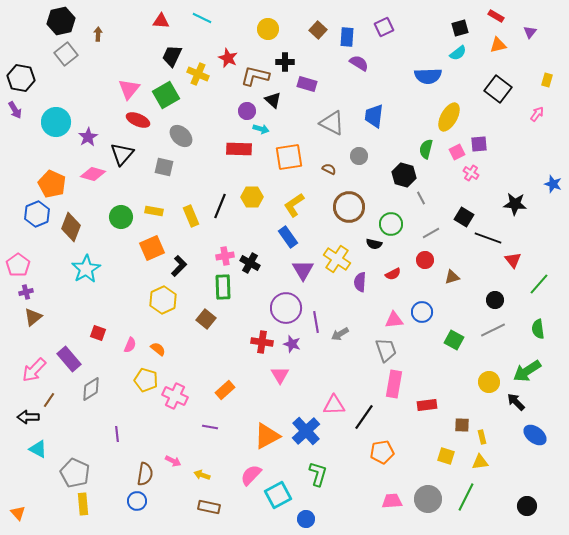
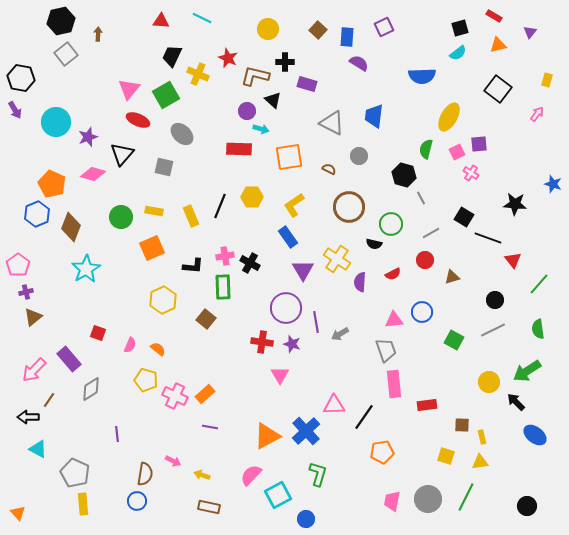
red rectangle at (496, 16): moved 2 px left
blue semicircle at (428, 76): moved 6 px left
gray ellipse at (181, 136): moved 1 px right, 2 px up
purple star at (88, 137): rotated 12 degrees clockwise
black L-shape at (179, 266): moved 14 px right; rotated 50 degrees clockwise
pink rectangle at (394, 384): rotated 16 degrees counterclockwise
orange rectangle at (225, 390): moved 20 px left, 4 px down
pink trapezoid at (392, 501): rotated 75 degrees counterclockwise
